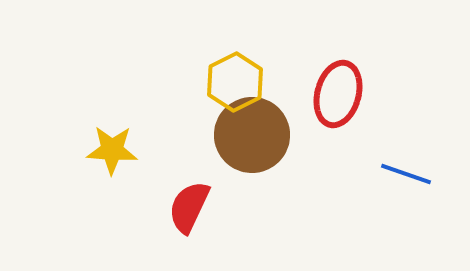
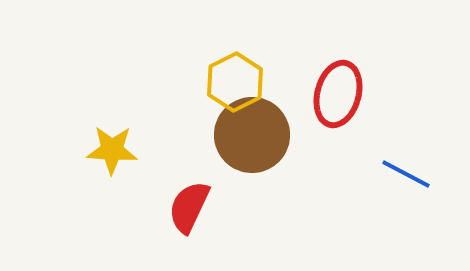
blue line: rotated 9 degrees clockwise
